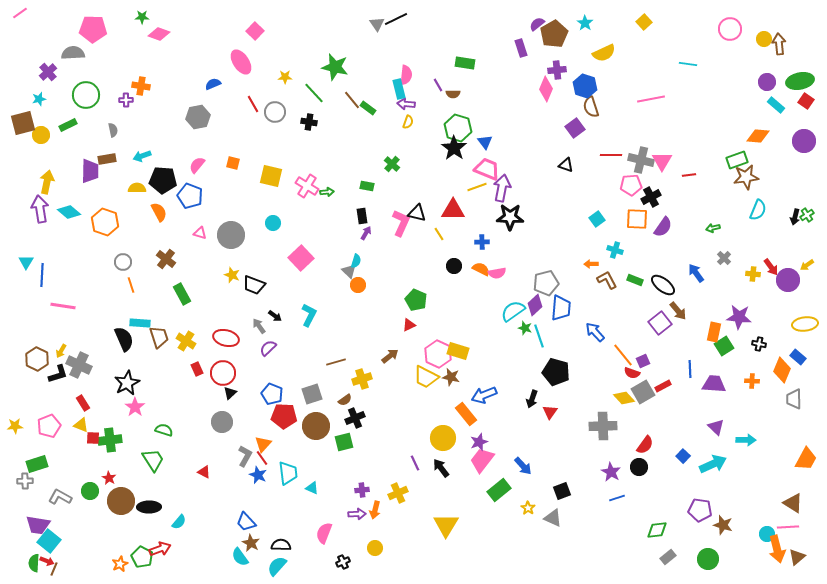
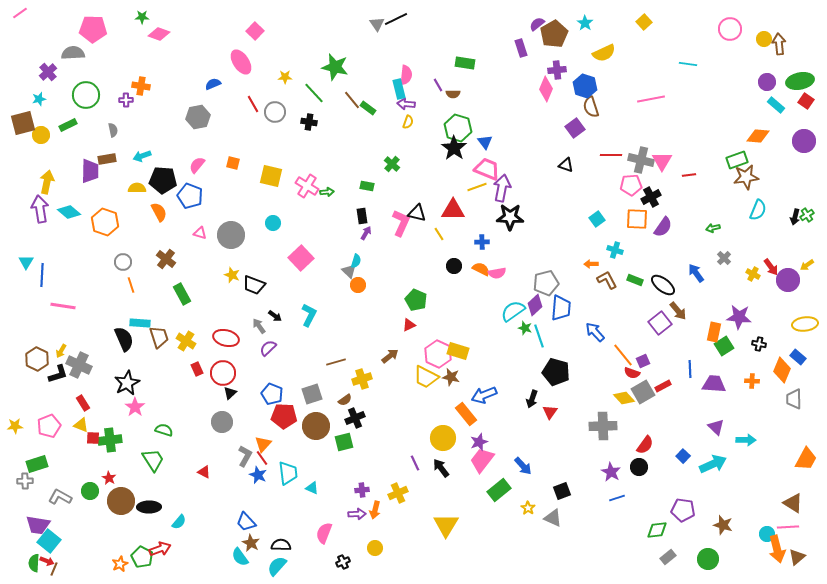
yellow cross at (753, 274): rotated 24 degrees clockwise
purple pentagon at (700, 510): moved 17 px left
